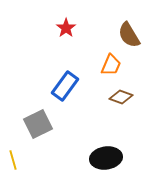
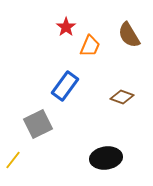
red star: moved 1 px up
orange trapezoid: moved 21 px left, 19 px up
brown diamond: moved 1 px right
yellow line: rotated 54 degrees clockwise
